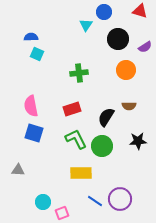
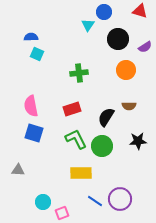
cyan triangle: moved 2 px right
